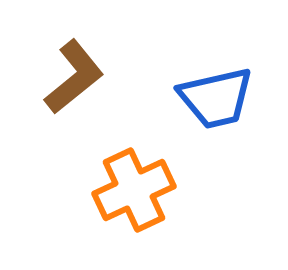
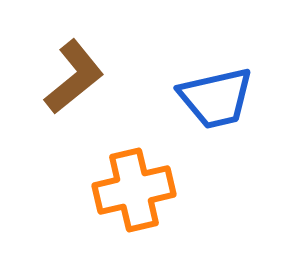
orange cross: rotated 12 degrees clockwise
